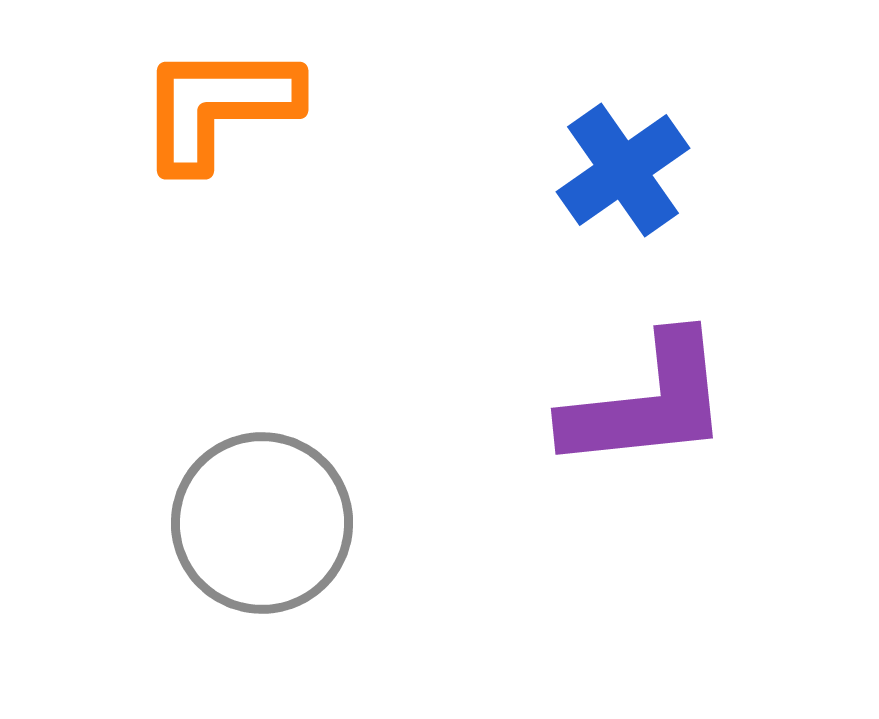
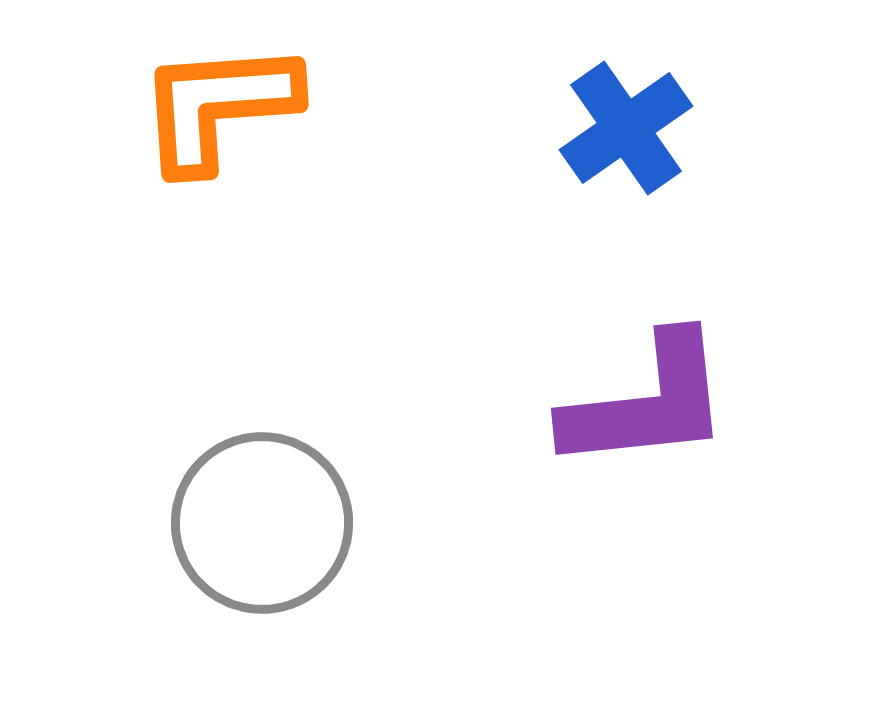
orange L-shape: rotated 4 degrees counterclockwise
blue cross: moved 3 px right, 42 px up
